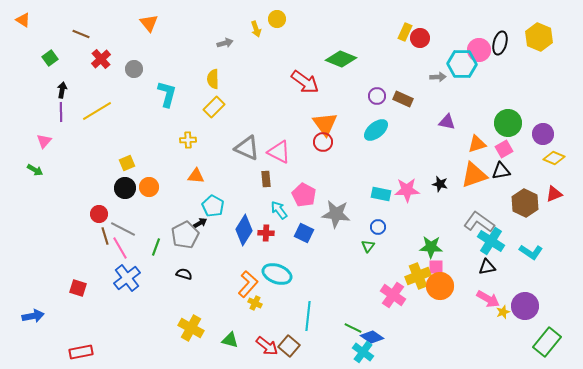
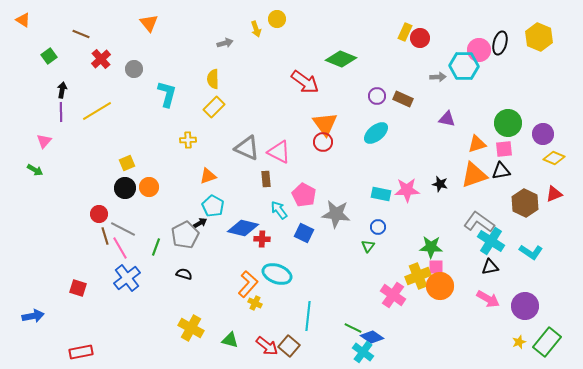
green square at (50, 58): moved 1 px left, 2 px up
cyan hexagon at (462, 64): moved 2 px right, 2 px down
purple triangle at (447, 122): moved 3 px up
cyan ellipse at (376, 130): moved 3 px down
pink square at (504, 149): rotated 24 degrees clockwise
orange triangle at (196, 176): moved 12 px right; rotated 24 degrees counterclockwise
blue diamond at (244, 230): moved 1 px left, 2 px up; rotated 72 degrees clockwise
red cross at (266, 233): moved 4 px left, 6 px down
black triangle at (487, 267): moved 3 px right
yellow star at (503, 312): moved 16 px right, 30 px down
